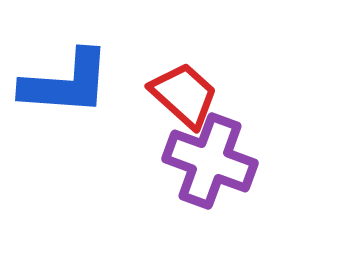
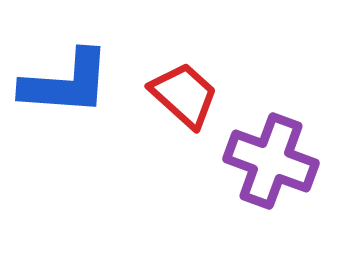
purple cross: moved 61 px right
